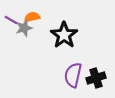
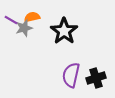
black star: moved 4 px up
purple semicircle: moved 2 px left
